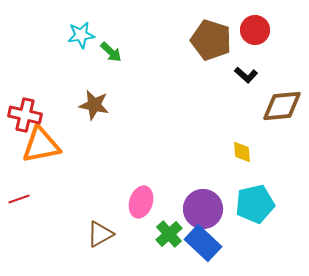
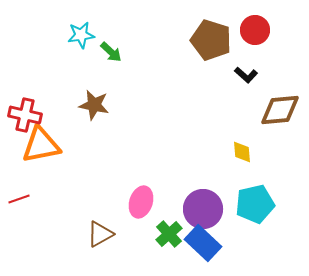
brown diamond: moved 2 px left, 4 px down
